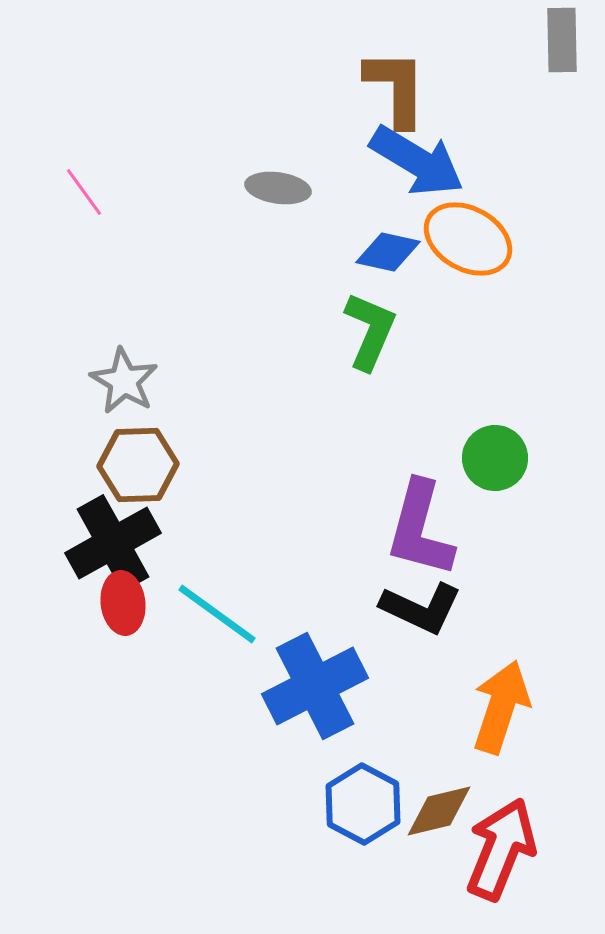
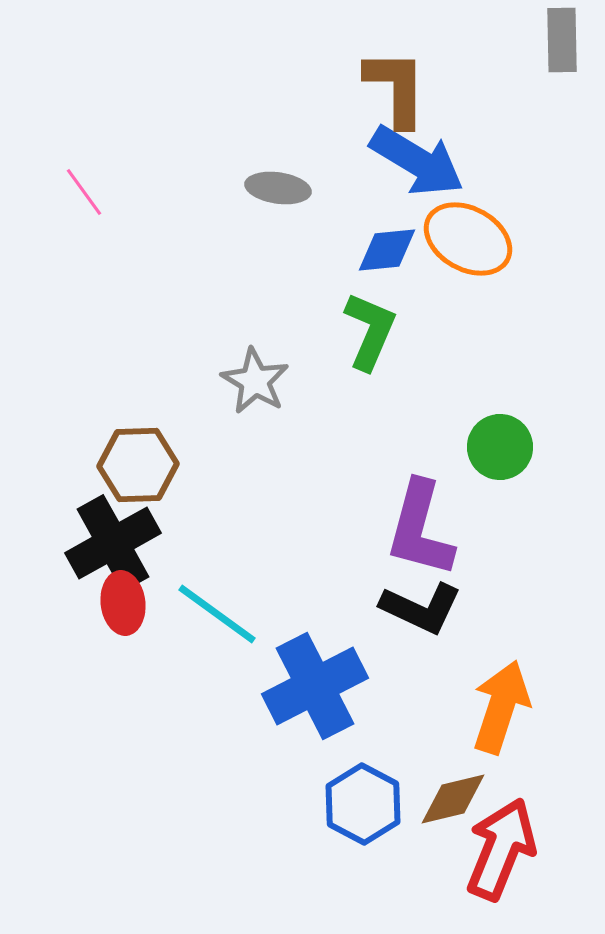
blue diamond: moved 1 px left, 2 px up; rotated 18 degrees counterclockwise
gray star: moved 131 px right
green circle: moved 5 px right, 11 px up
brown diamond: moved 14 px right, 12 px up
